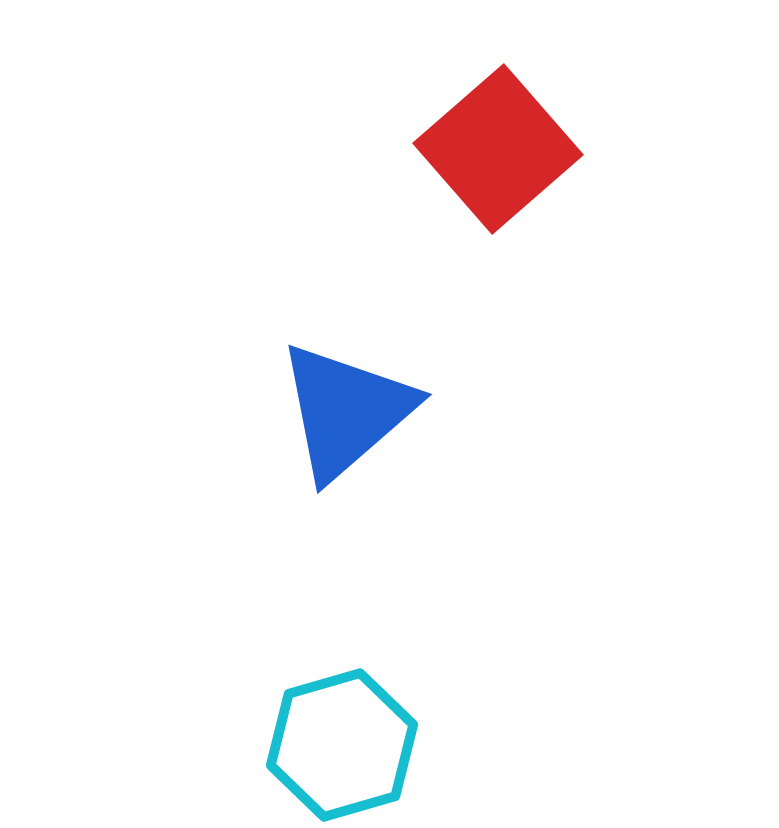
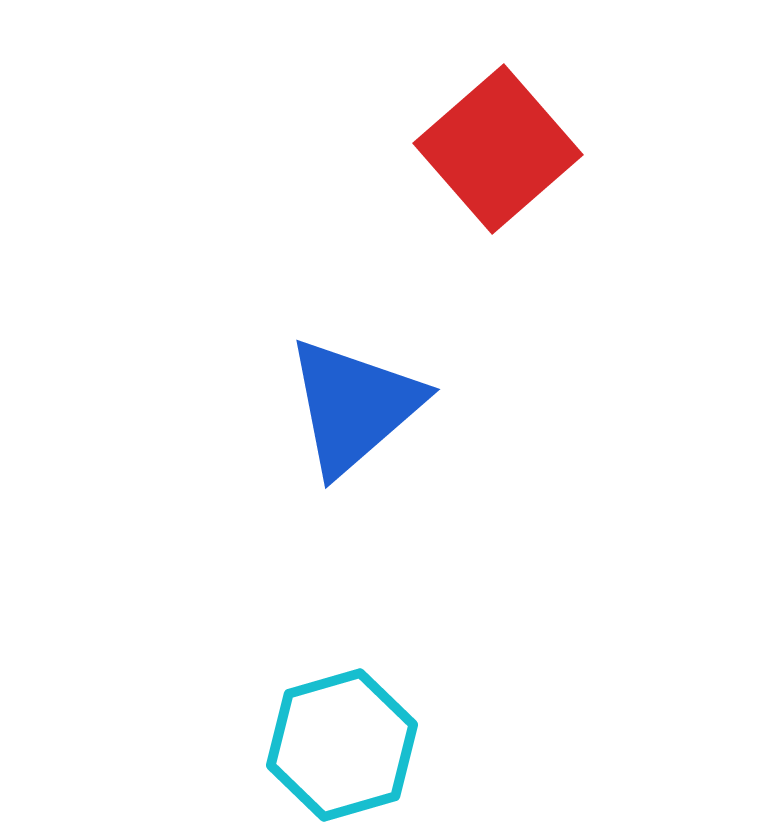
blue triangle: moved 8 px right, 5 px up
